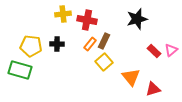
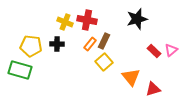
yellow cross: moved 2 px right, 8 px down; rotated 28 degrees clockwise
